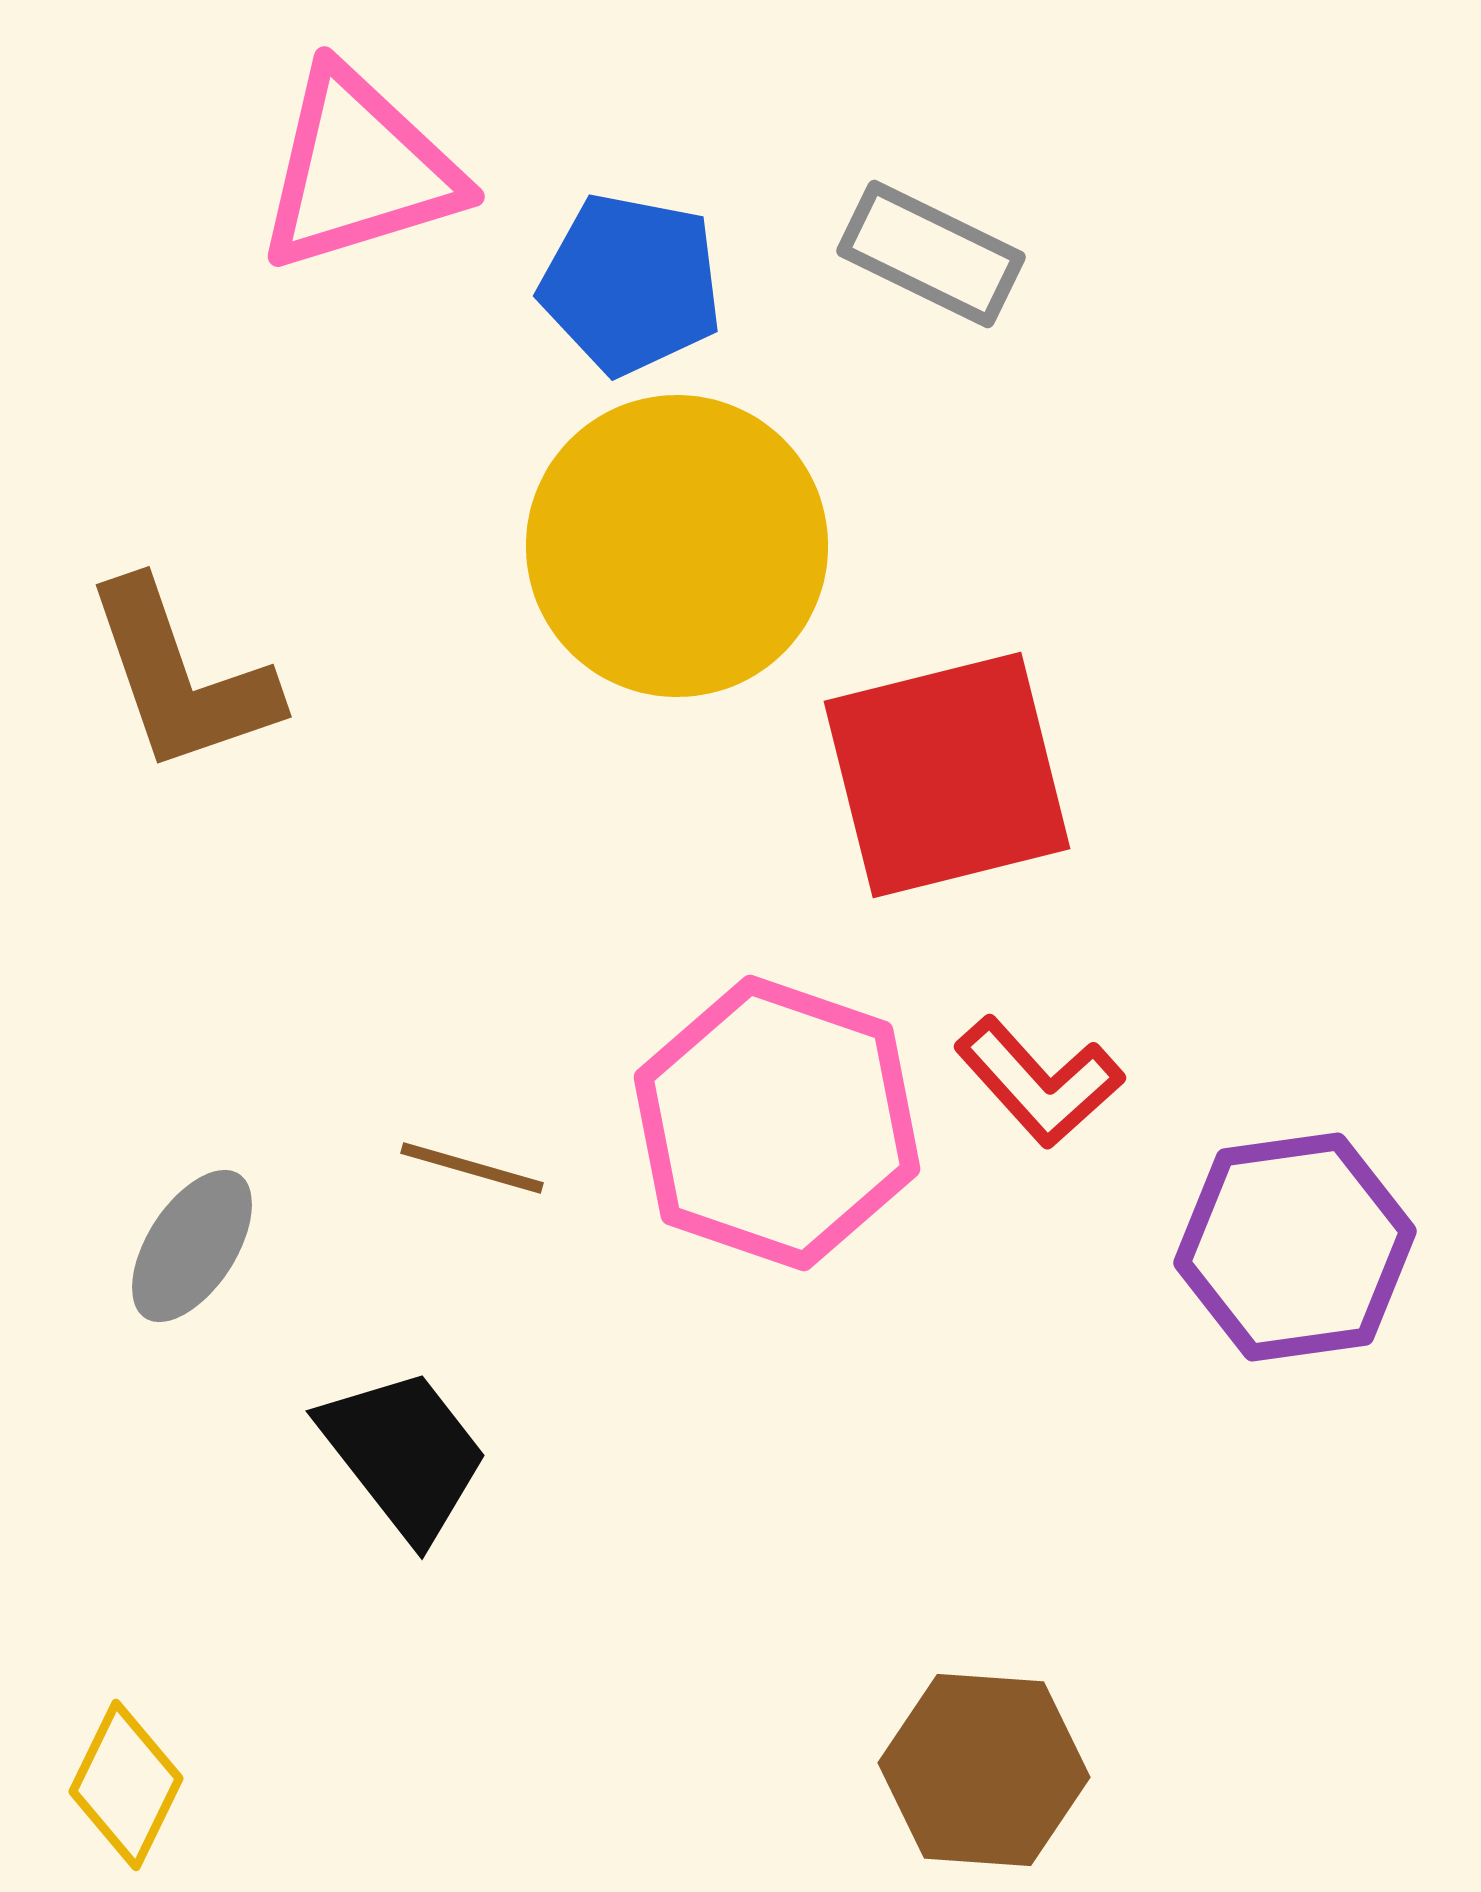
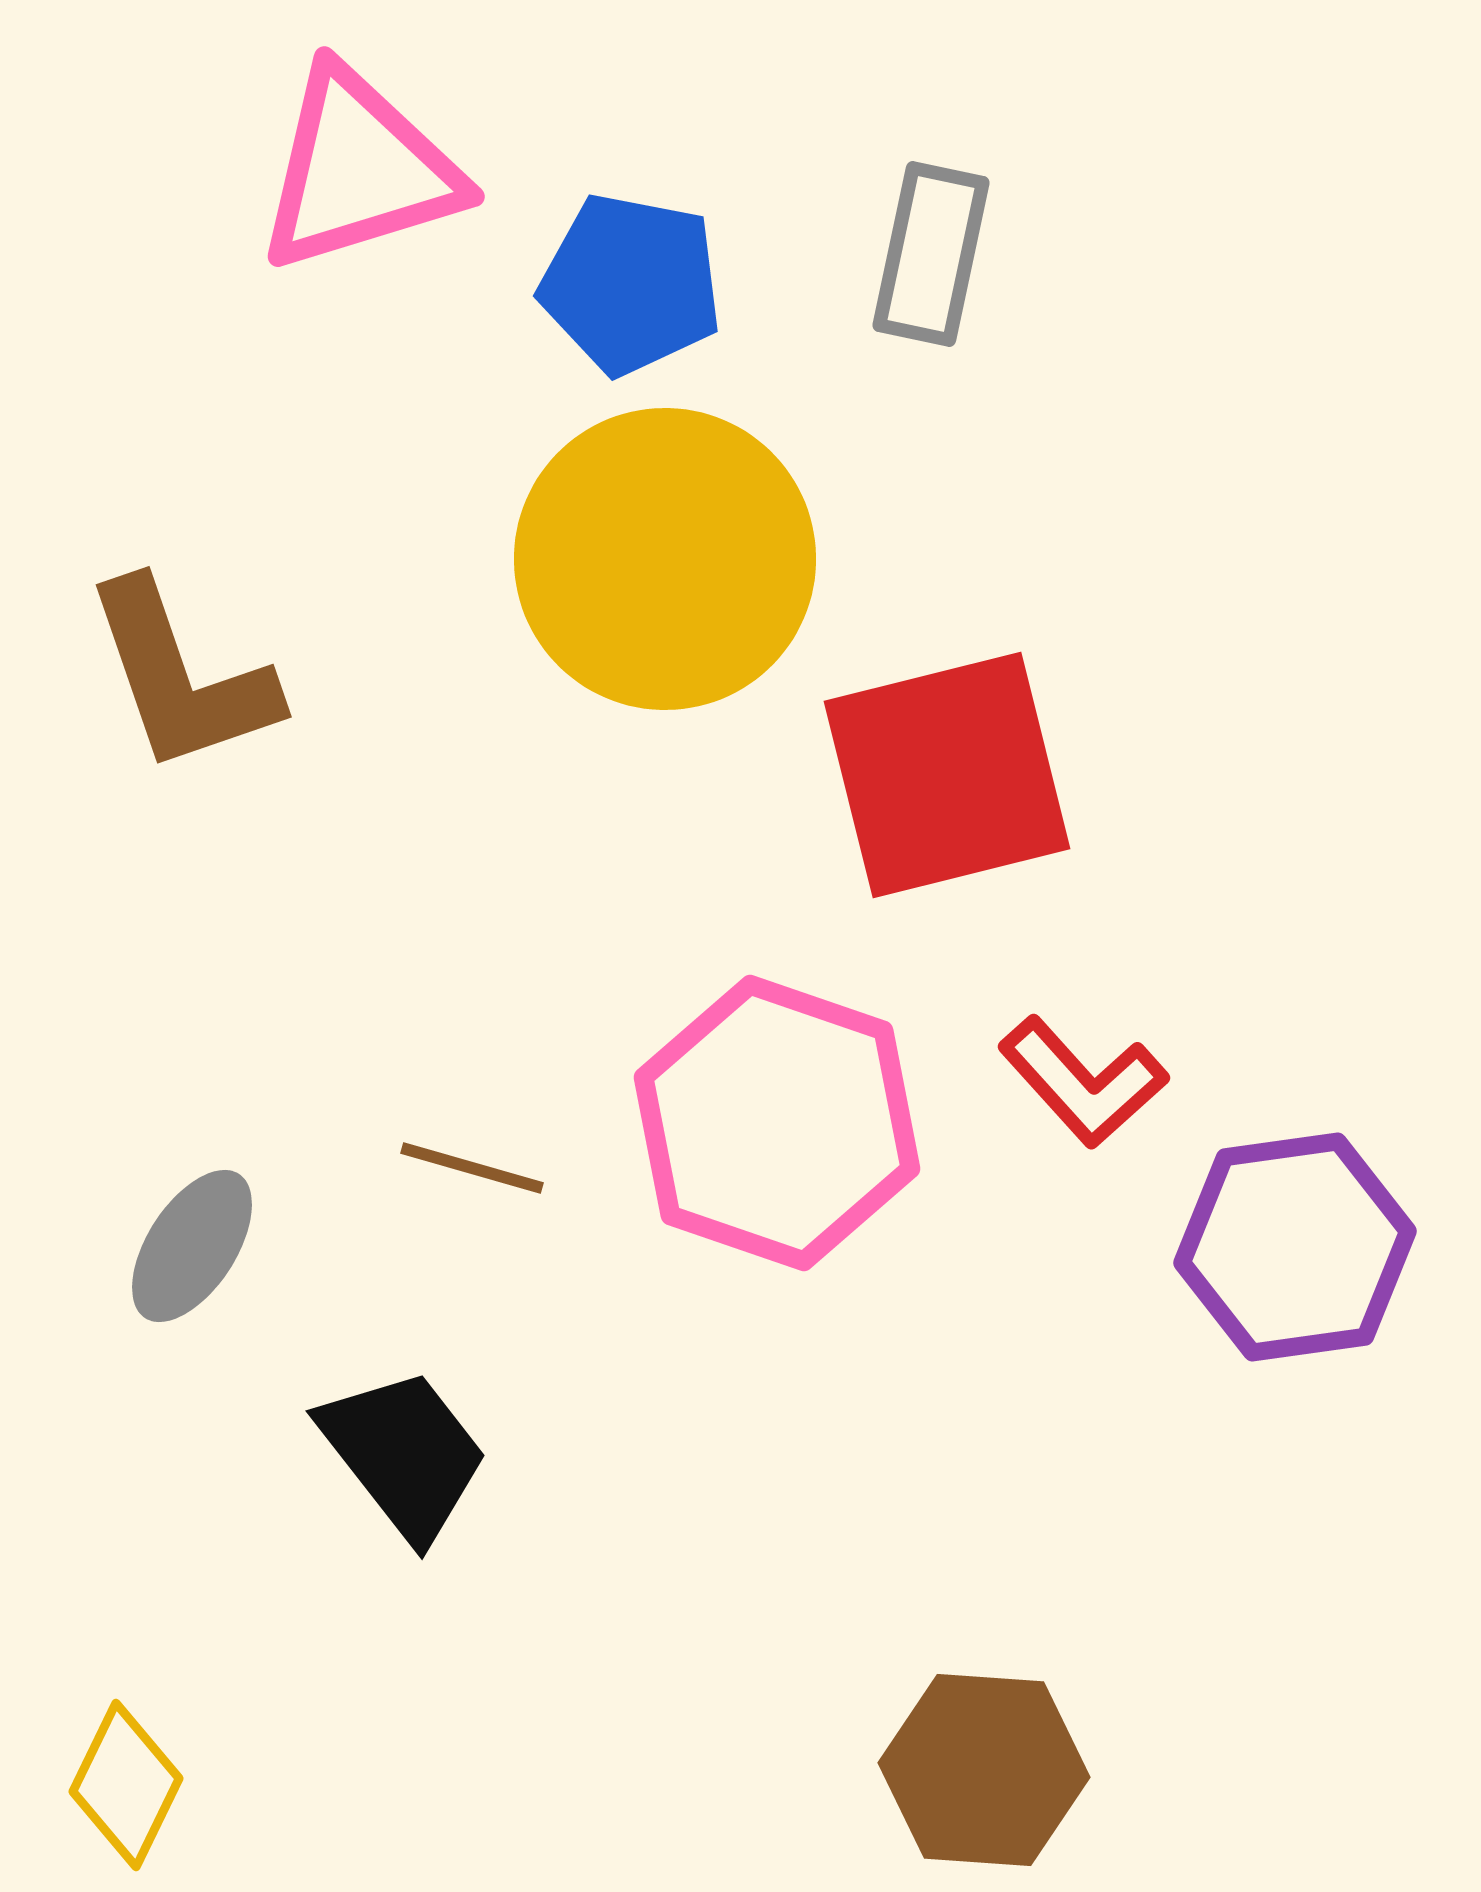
gray rectangle: rotated 76 degrees clockwise
yellow circle: moved 12 px left, 13 px down
red L-shape: moved 44 px right
